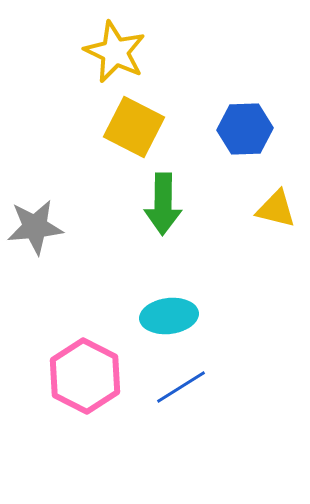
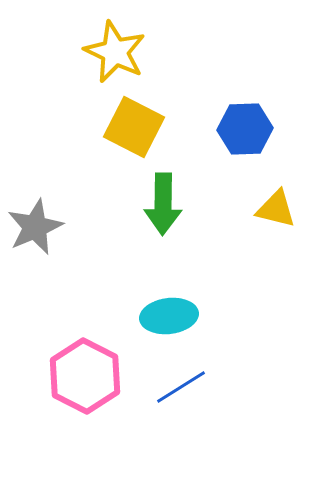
gray star: rotated 18 degrees counterclockwise
